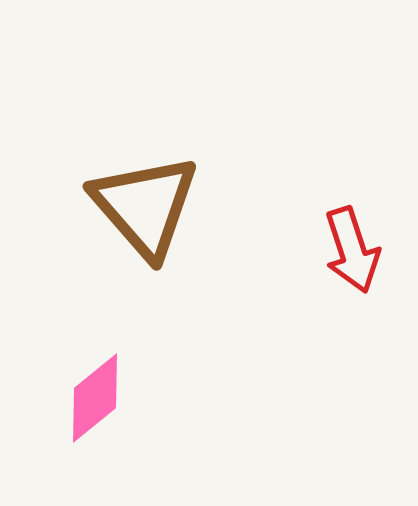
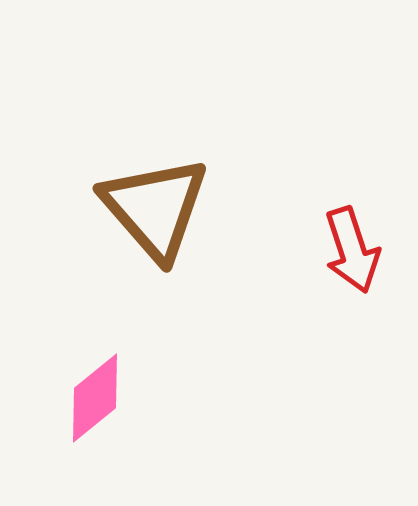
brown triangle: moved 10 px right, 2 px down
